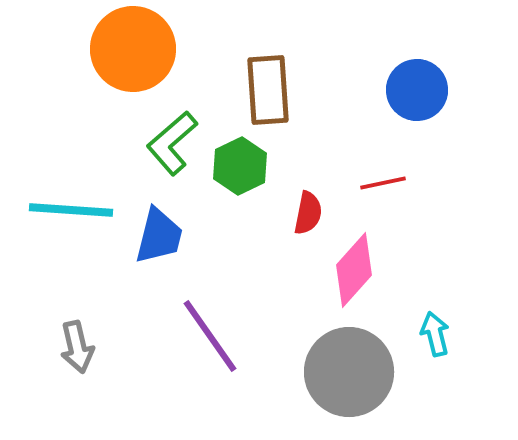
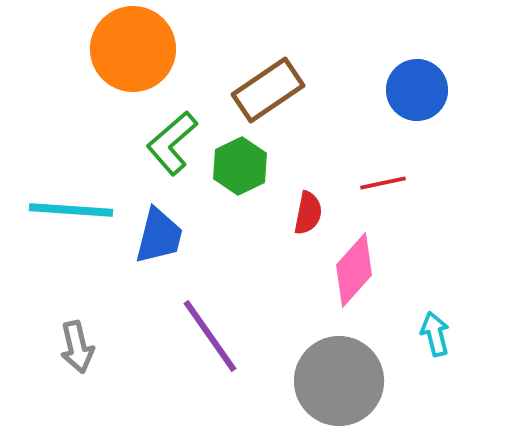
brown rectangle: rotated 60 degrees clockwise
gray circle: moved 10 px left, 9 px down
